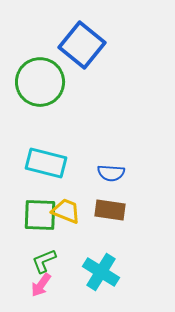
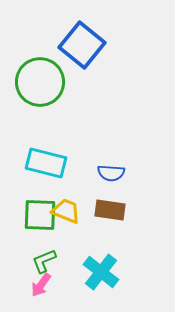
cyan cross: rotated 6 degrees clockwise
